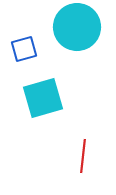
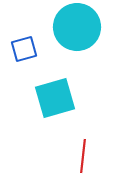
cyan square: moved 12 px right
